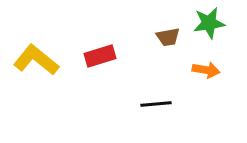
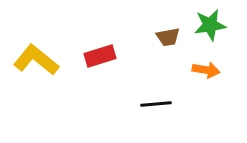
green star: moved 1 px right, 2 px down
